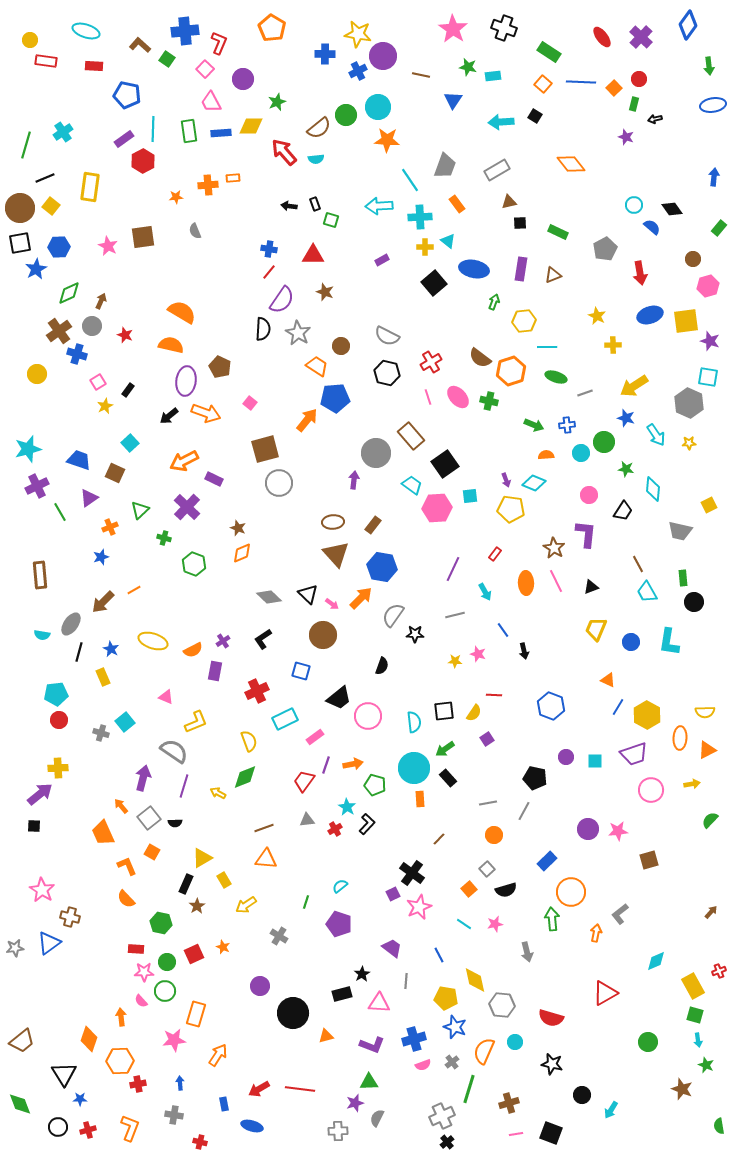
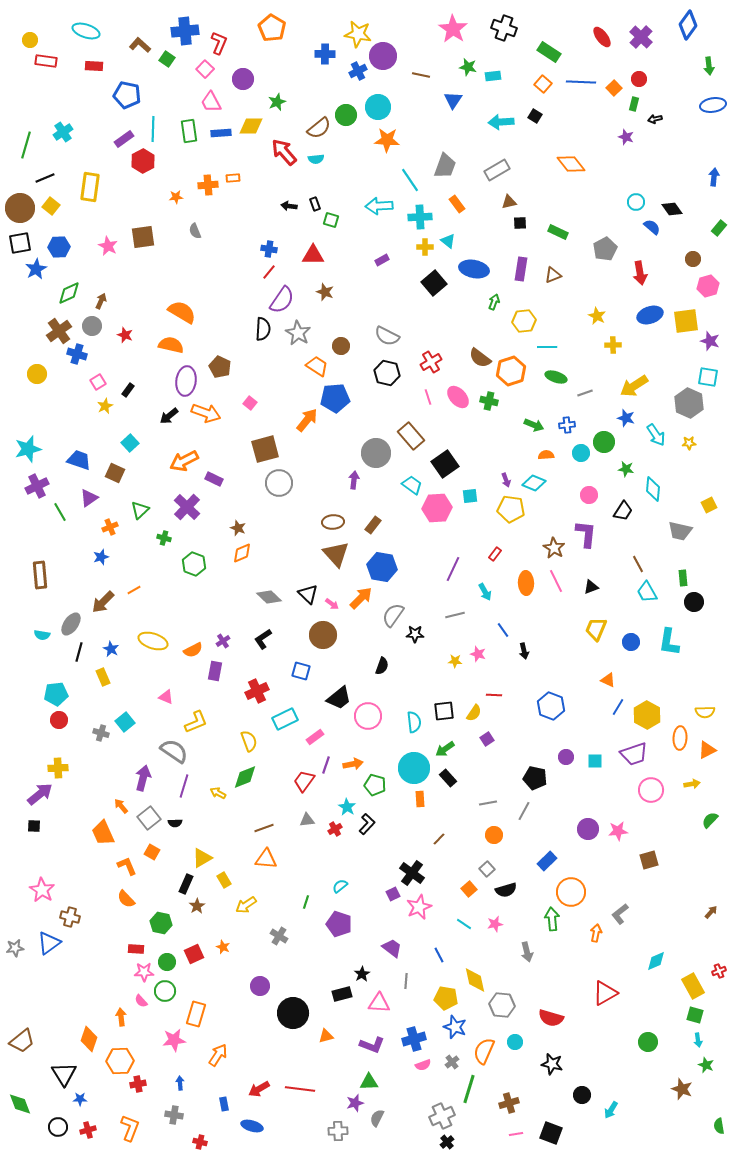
cyan circle at (634, 205): moved 2 px right, 3 px up
